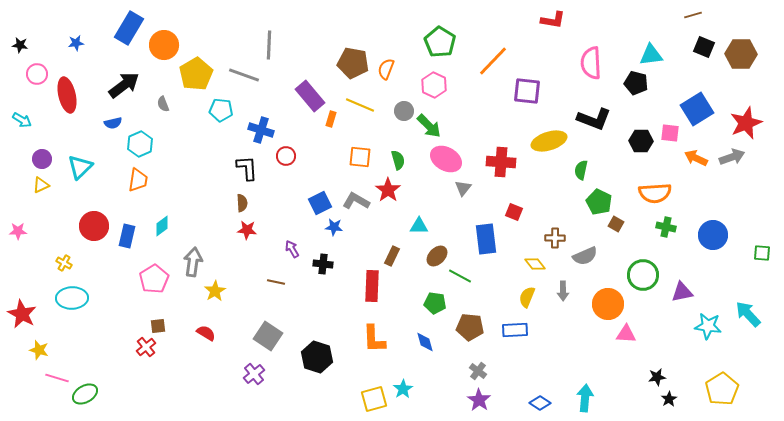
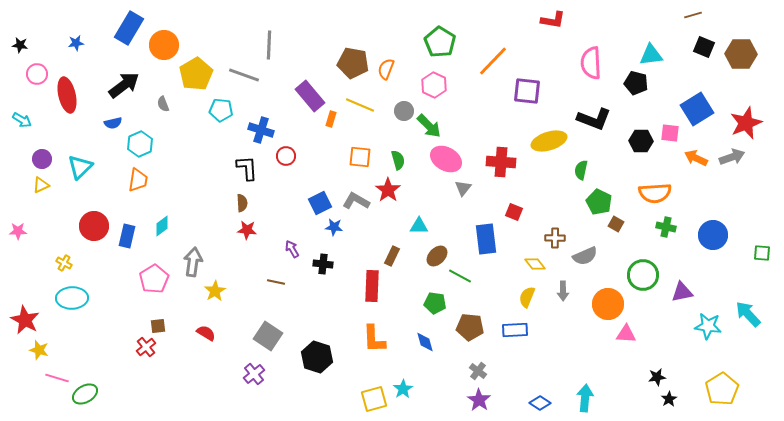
red star at (22, 314): moved 3 px right, 6 px down
